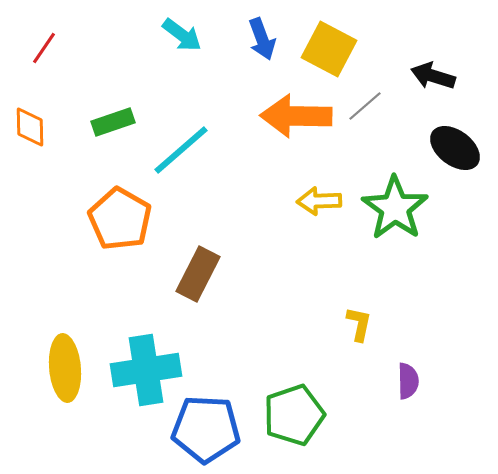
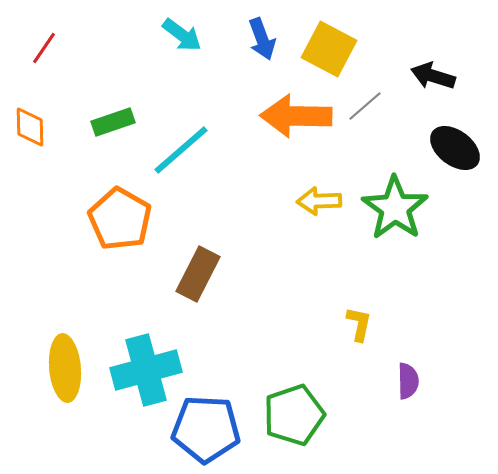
cyan cross: rotated 6 degrees counterclockwise
